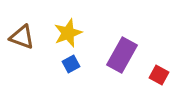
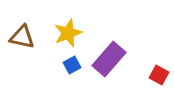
brown triangle: rotated 8 degrees counterclockwise
purple rectangle: moved 13 px left, 4 px down; rotated 12 degrees clockwise
blue square: moved 1 px right, 1 px down
